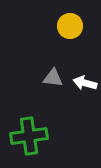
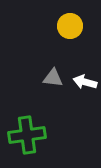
white arrow: moved 1 px up
green cross: moved 2 px left, 1 px up
